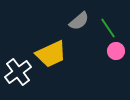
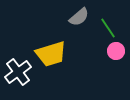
gray semicircle: moved 4 px up
yellow trapezoid: rotated 8 degrees clockwise
